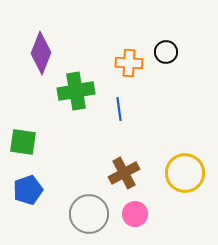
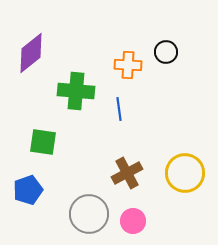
purple diamond: moved 10 px left; rotated 30 degrees clockwise
orange cross: moved 1 px left, 2 px down
green cross: rotated 15 degrees clockwise
green square: moved 20 px right
brown cross: moved 3 px right
pink circle: moved 2 px left, 7 px down
